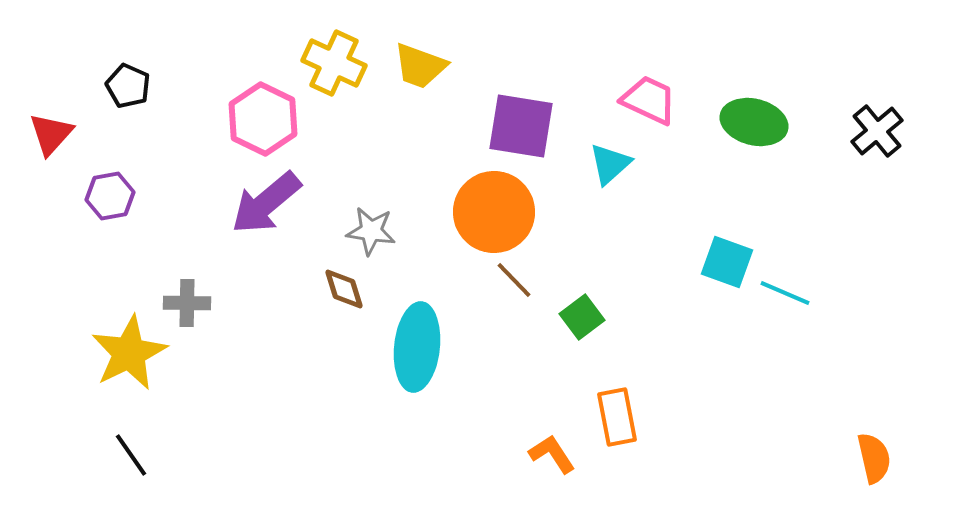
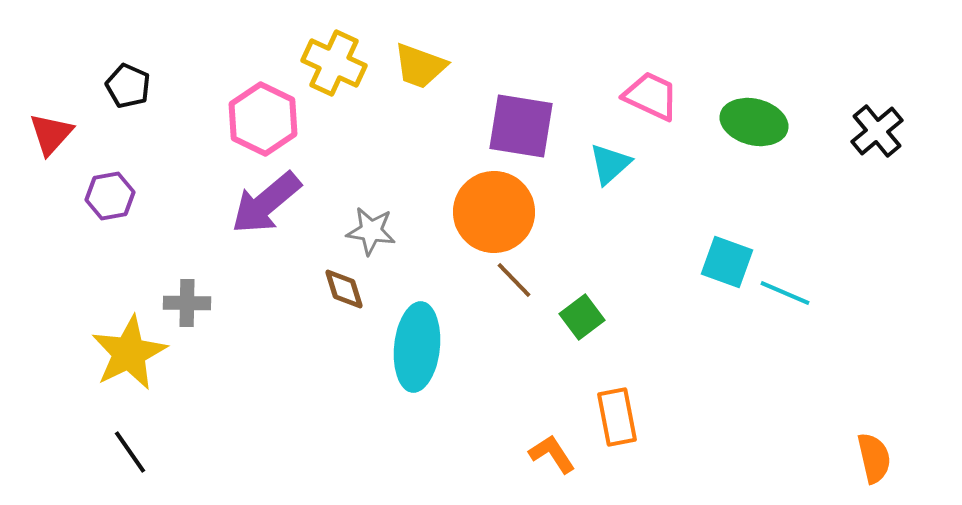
pink trapezoid: moved 2 px right, 4 px up
black line: moved 1 px left, 3 px up
